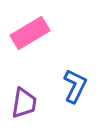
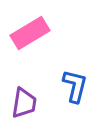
blue L-shape: rotated 12 degrees counterclockwise
